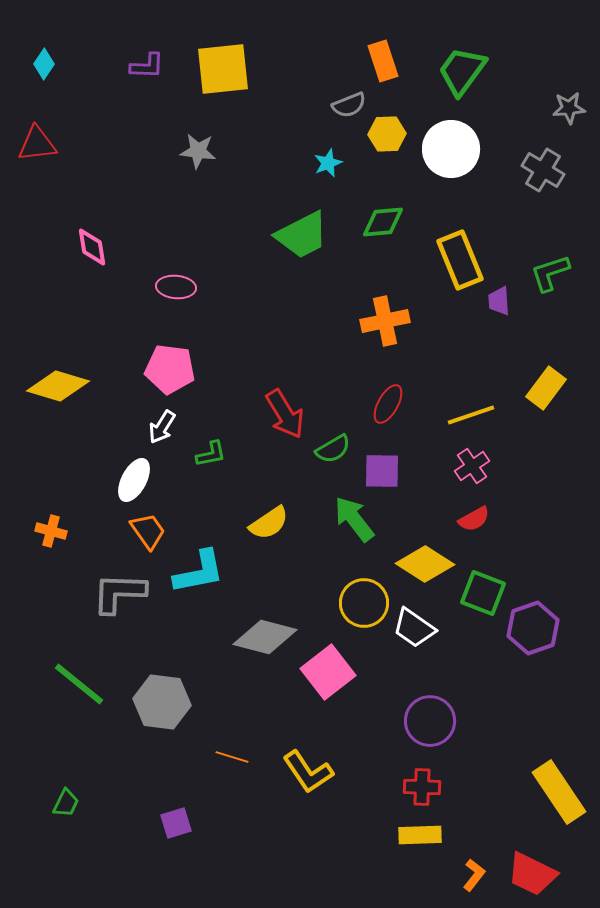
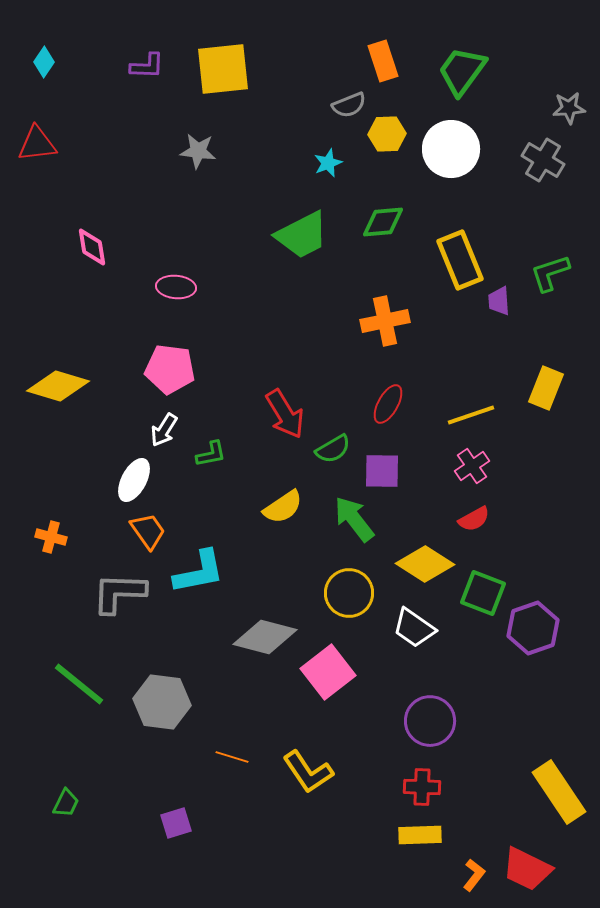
cyan diamond at (44, 64): moved 2 px up
gray cross at (543, 170): moved 10 px up
yellow rectangle at (546, 388): rotated 15 degrees counterclockwise
white arrow at (162, 427): moved 2 px right, 3 px down
yellow semicircle at (269, 523): moved 14 px right, 16 px up
orange cross at (51, 531): moved 6 px down
yellow circle at (364, 603): moved 15 px left, 10 px up
red trapezoid at (532, 874): moved 5 px left, 5 px up
